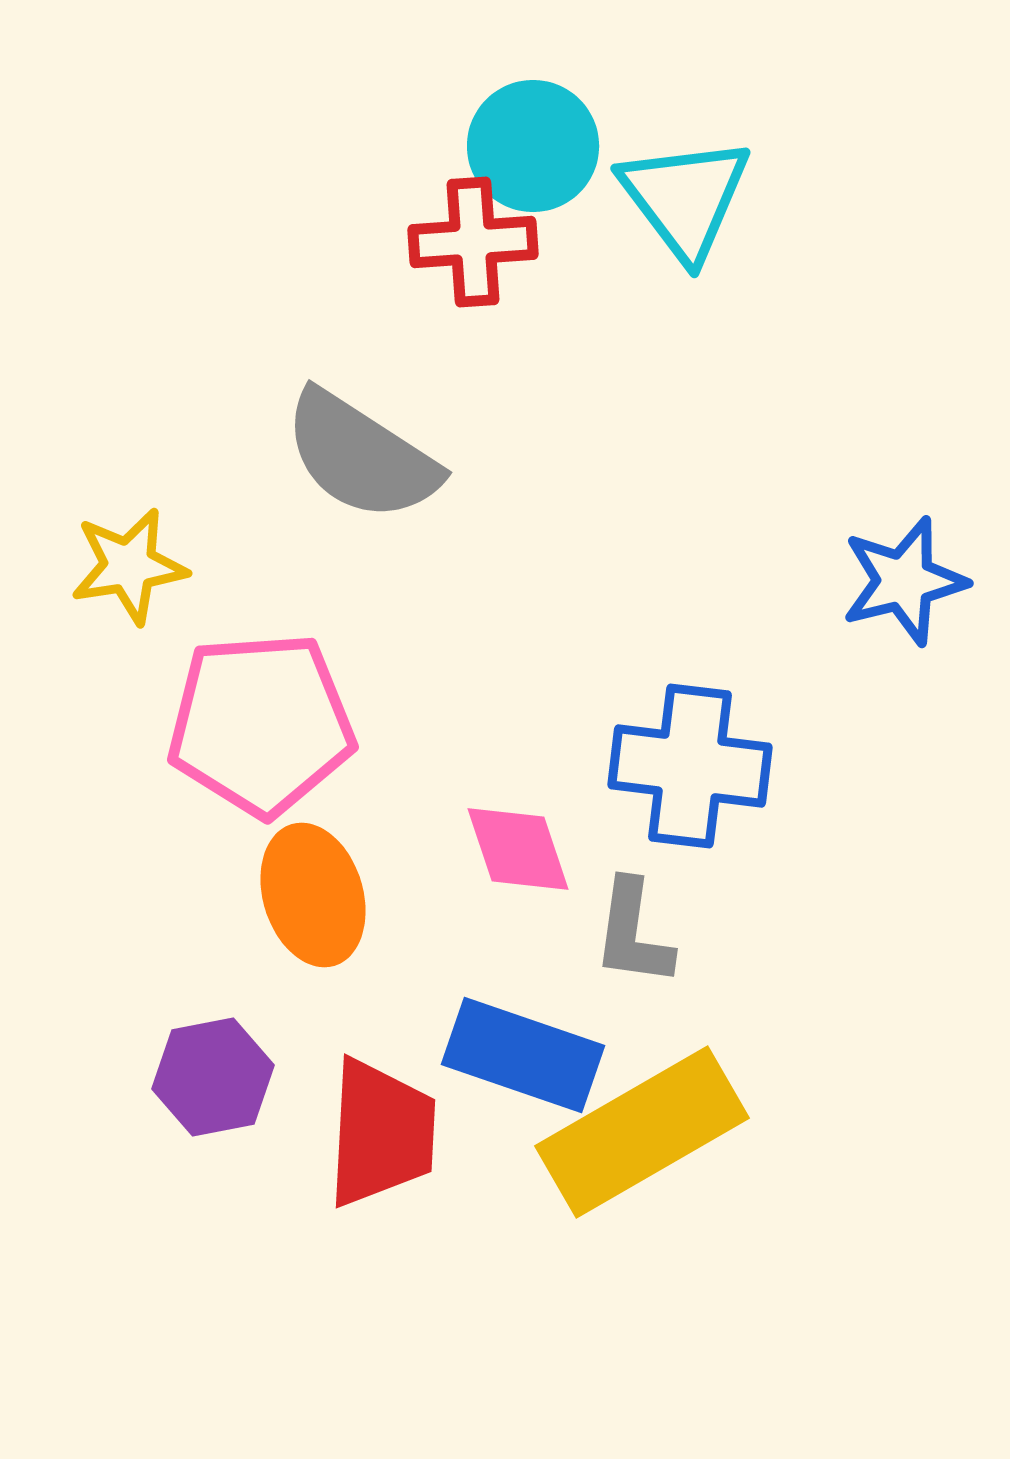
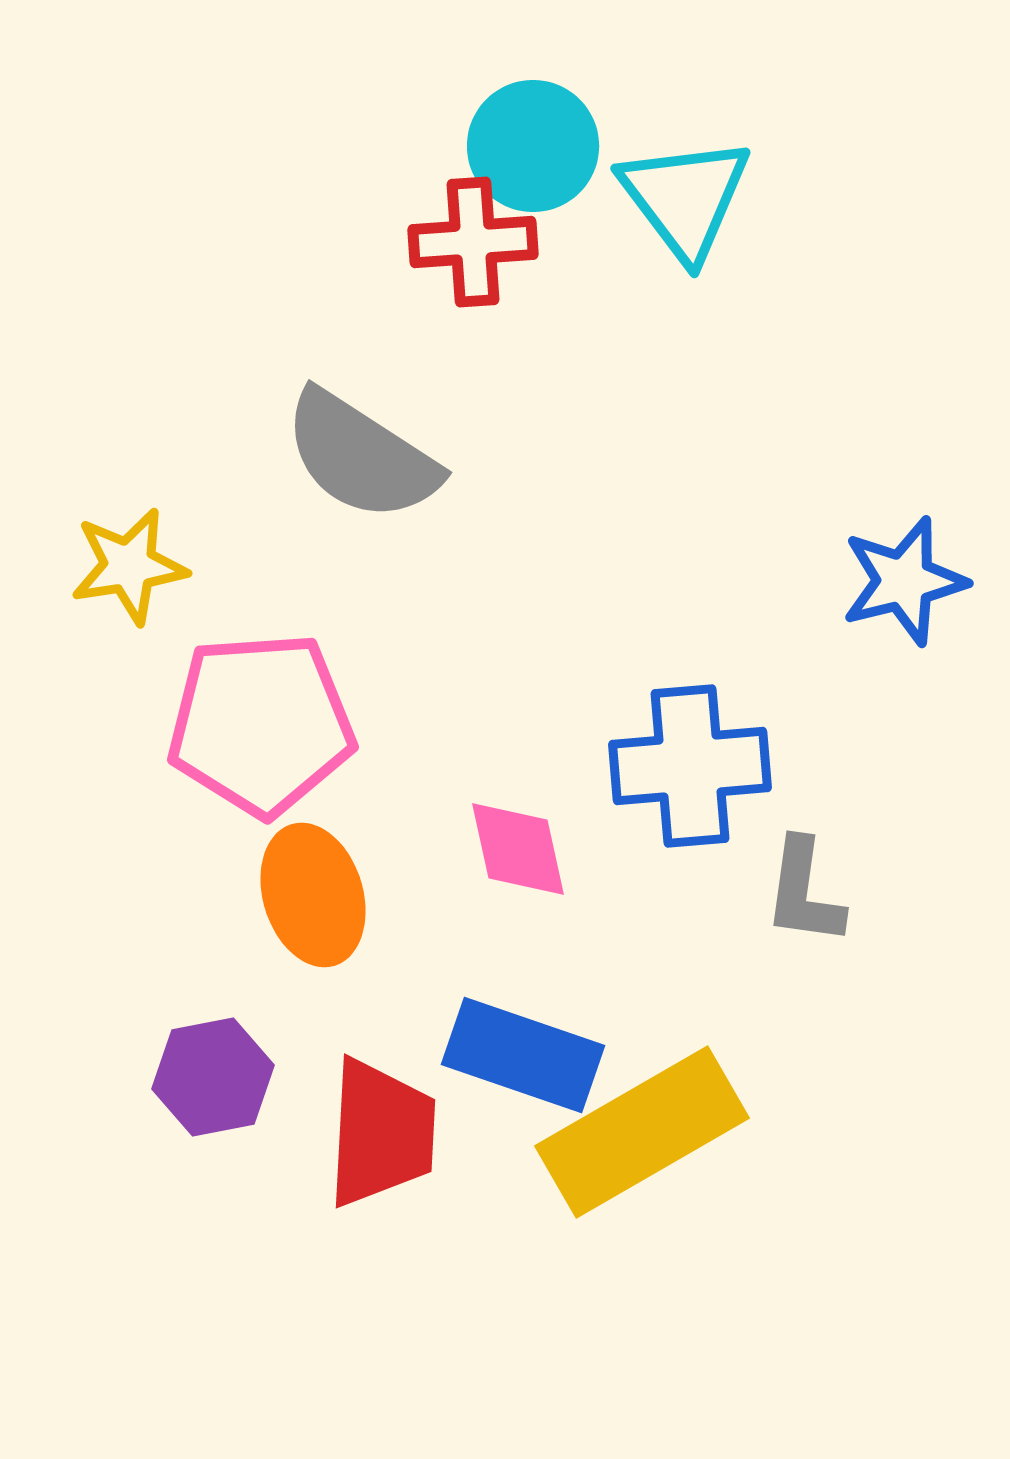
blue cross: rotated 12 degrees counterclockwise
pink diamond: rotated 6 degrees clockwise
gray L-shape: moved 171 px right, 41 px up
